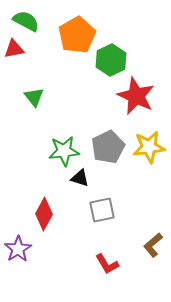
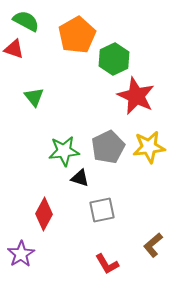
red triangle: rotated 30 degrees clockwise
green hexagon: moved 3 px right, 1 px up
purple star: moved 3 px right, 5 px down
